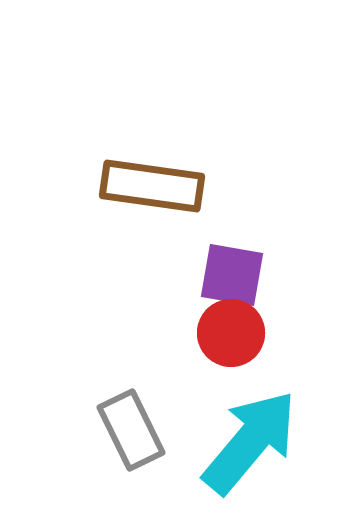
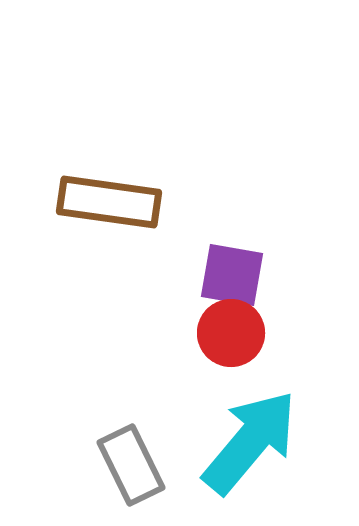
brown rectangle: moved 43 px left, 16 px down
gray rectangle: moved 35 px down
